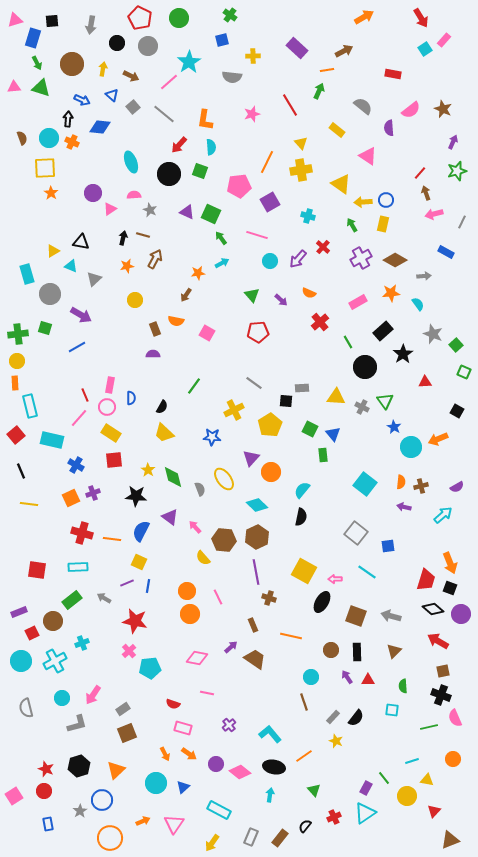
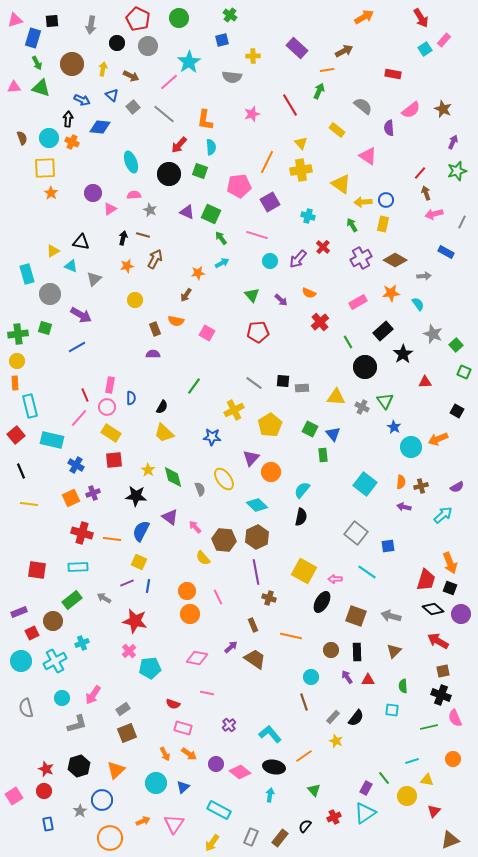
red pentagon at (140, 18): moved 2 px left, 1 px down
black square at (286, 401): moved 3 px left, 20 px up
